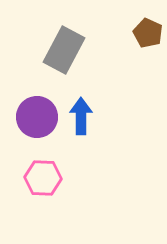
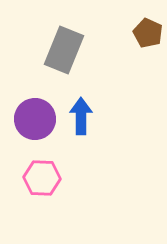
gray rectangle: rotated 6 degrees counterclockwise
purple circle: moved 2 px left, 2 px down
pink hexagon: moved 1 px left
